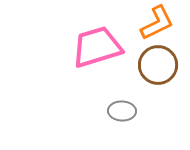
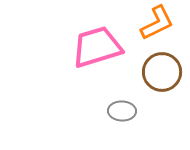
brown circle: moved 4 px right, 7 px down
